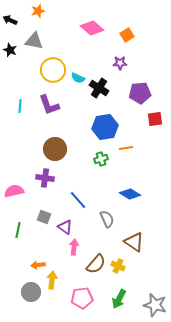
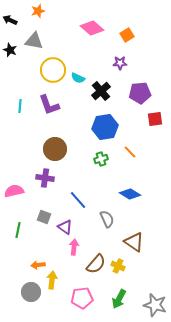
black cross: moved 2 px right, 3 px down; rotated 18 degrees clockwise
orange line: moved 4 px right, 4 px down; rotated 56 degrees clockwise
